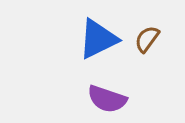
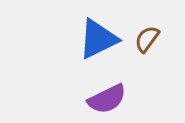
purple semicircle: rotated 45 degrees counterclockwise
